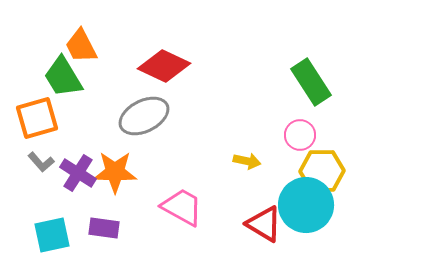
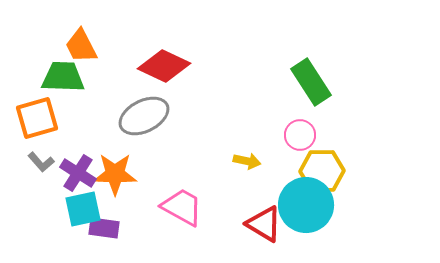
green trapezoid: rotated 123 degrees clockwise
orange star: moved 2 px down
cyan square: moved 31 px right, 26 px up
